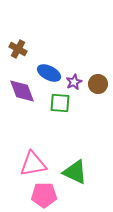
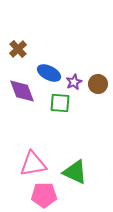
brown cross: rotated 18 degrees clockwise
